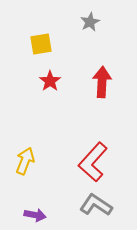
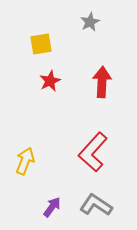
red star: rotated 10 degrees clockwise
red L-shape: moved 10 px up
purple arrow: moved 17 px right, 8 px up; rotated 65 degrees counterclockwise
